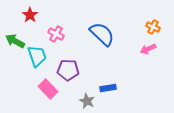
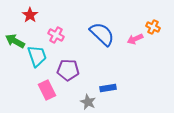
pink cross: moved 1 px down
pink arrow: moved 13 px left, 10 px up
pink rectangle: moved 1 px left, 1 px down; rotated 18 degrees clockwise
gray star: moved 1 px right, 1 px down
